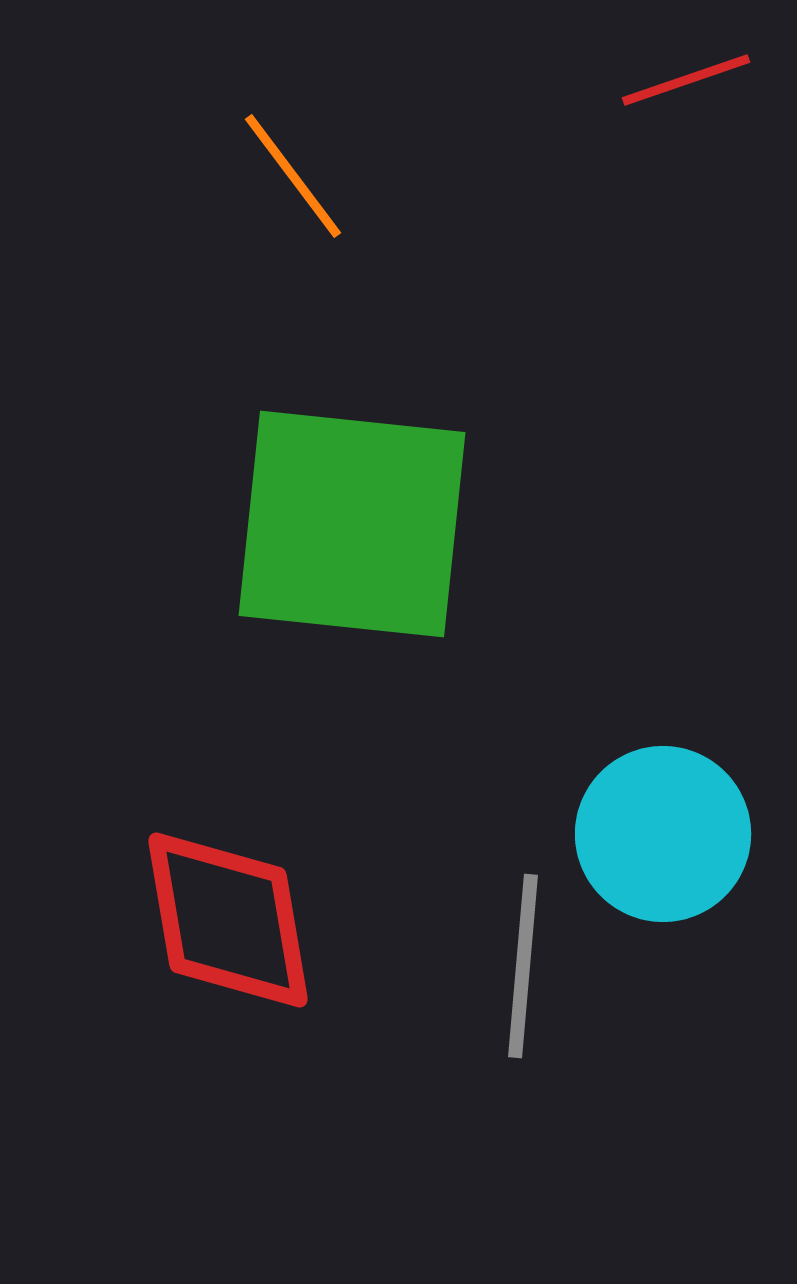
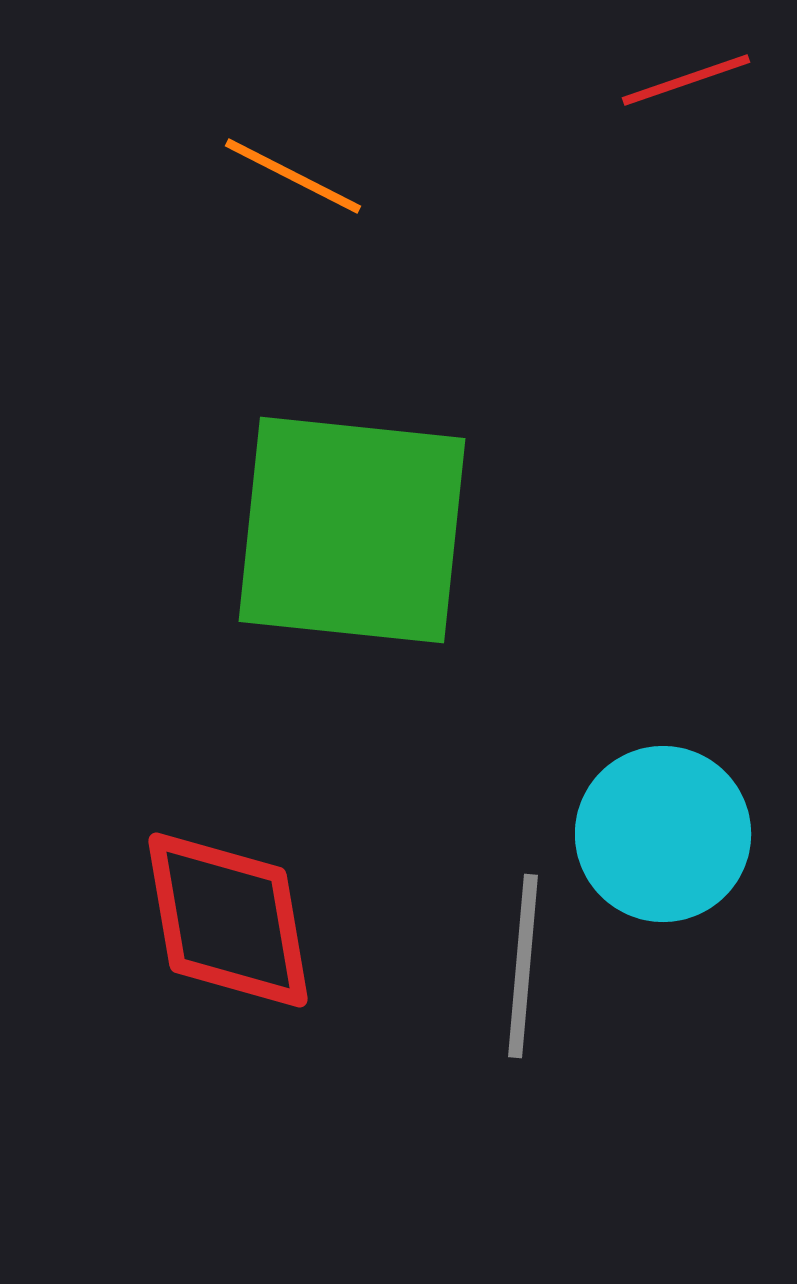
orange line: rotated 26 degrees counterclockwise
green square: moved 6 px down
